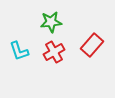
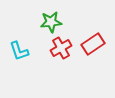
red rectangle: moved 1 px right, 1 px up; rotated 15 degrees clockwise
red cross: moved 7 px right, 4 px up
